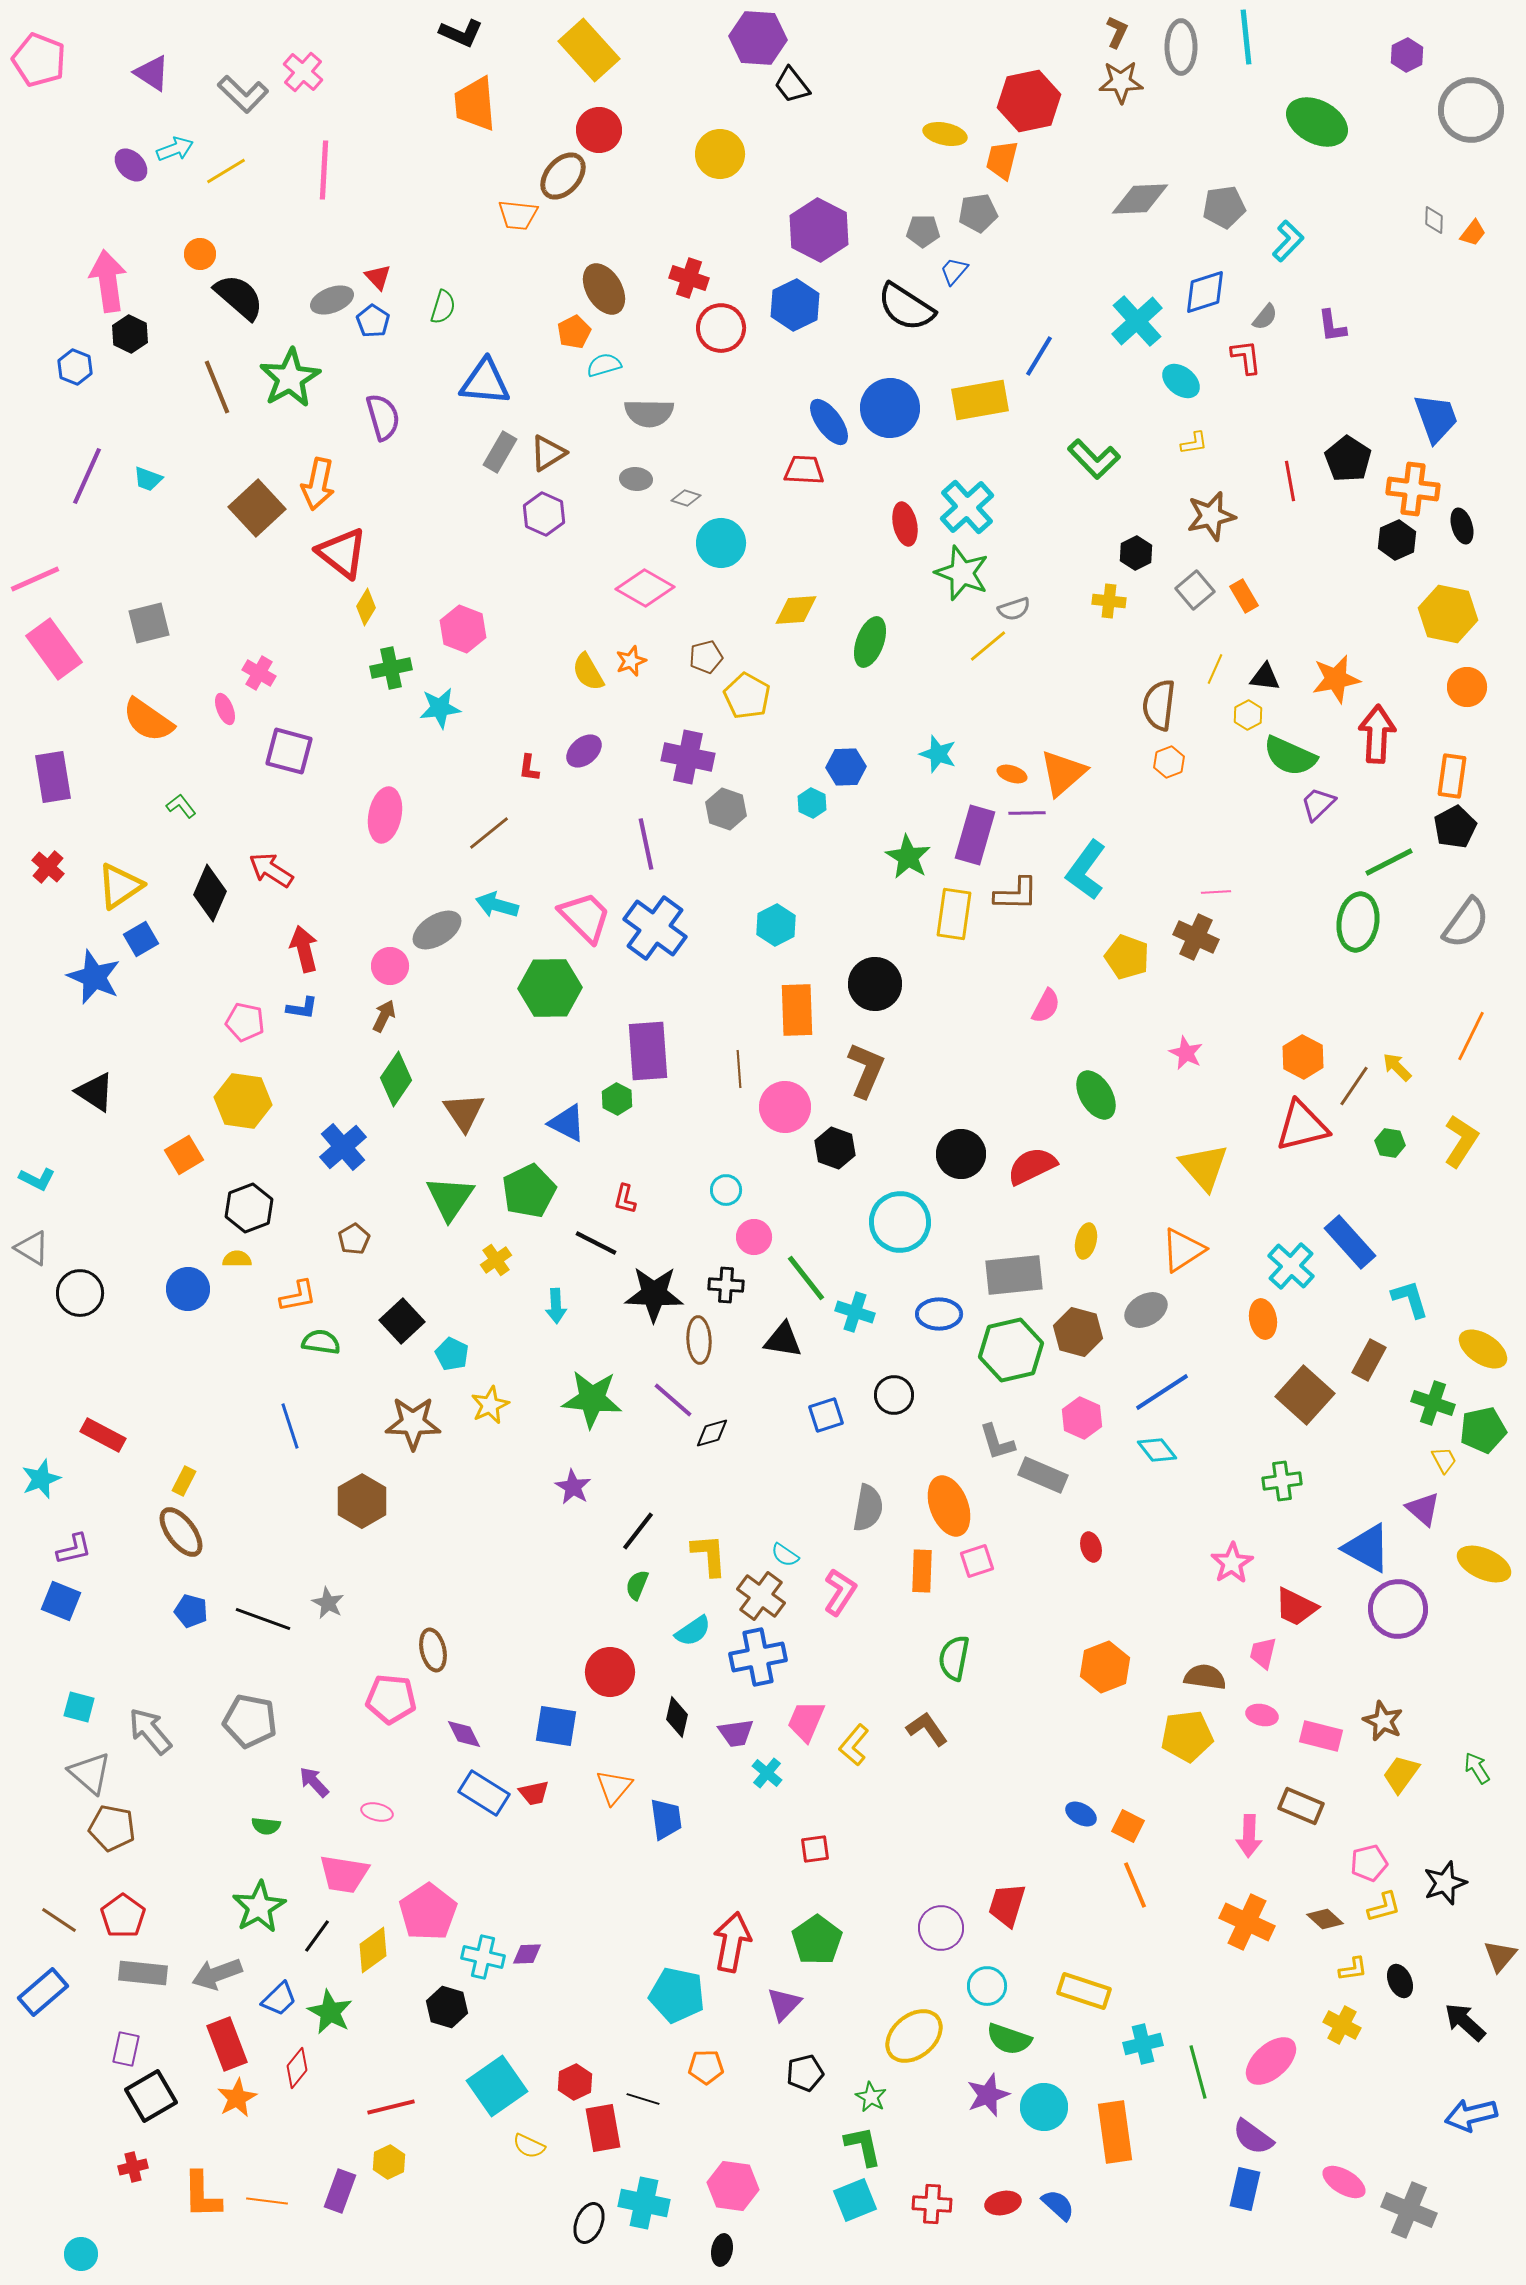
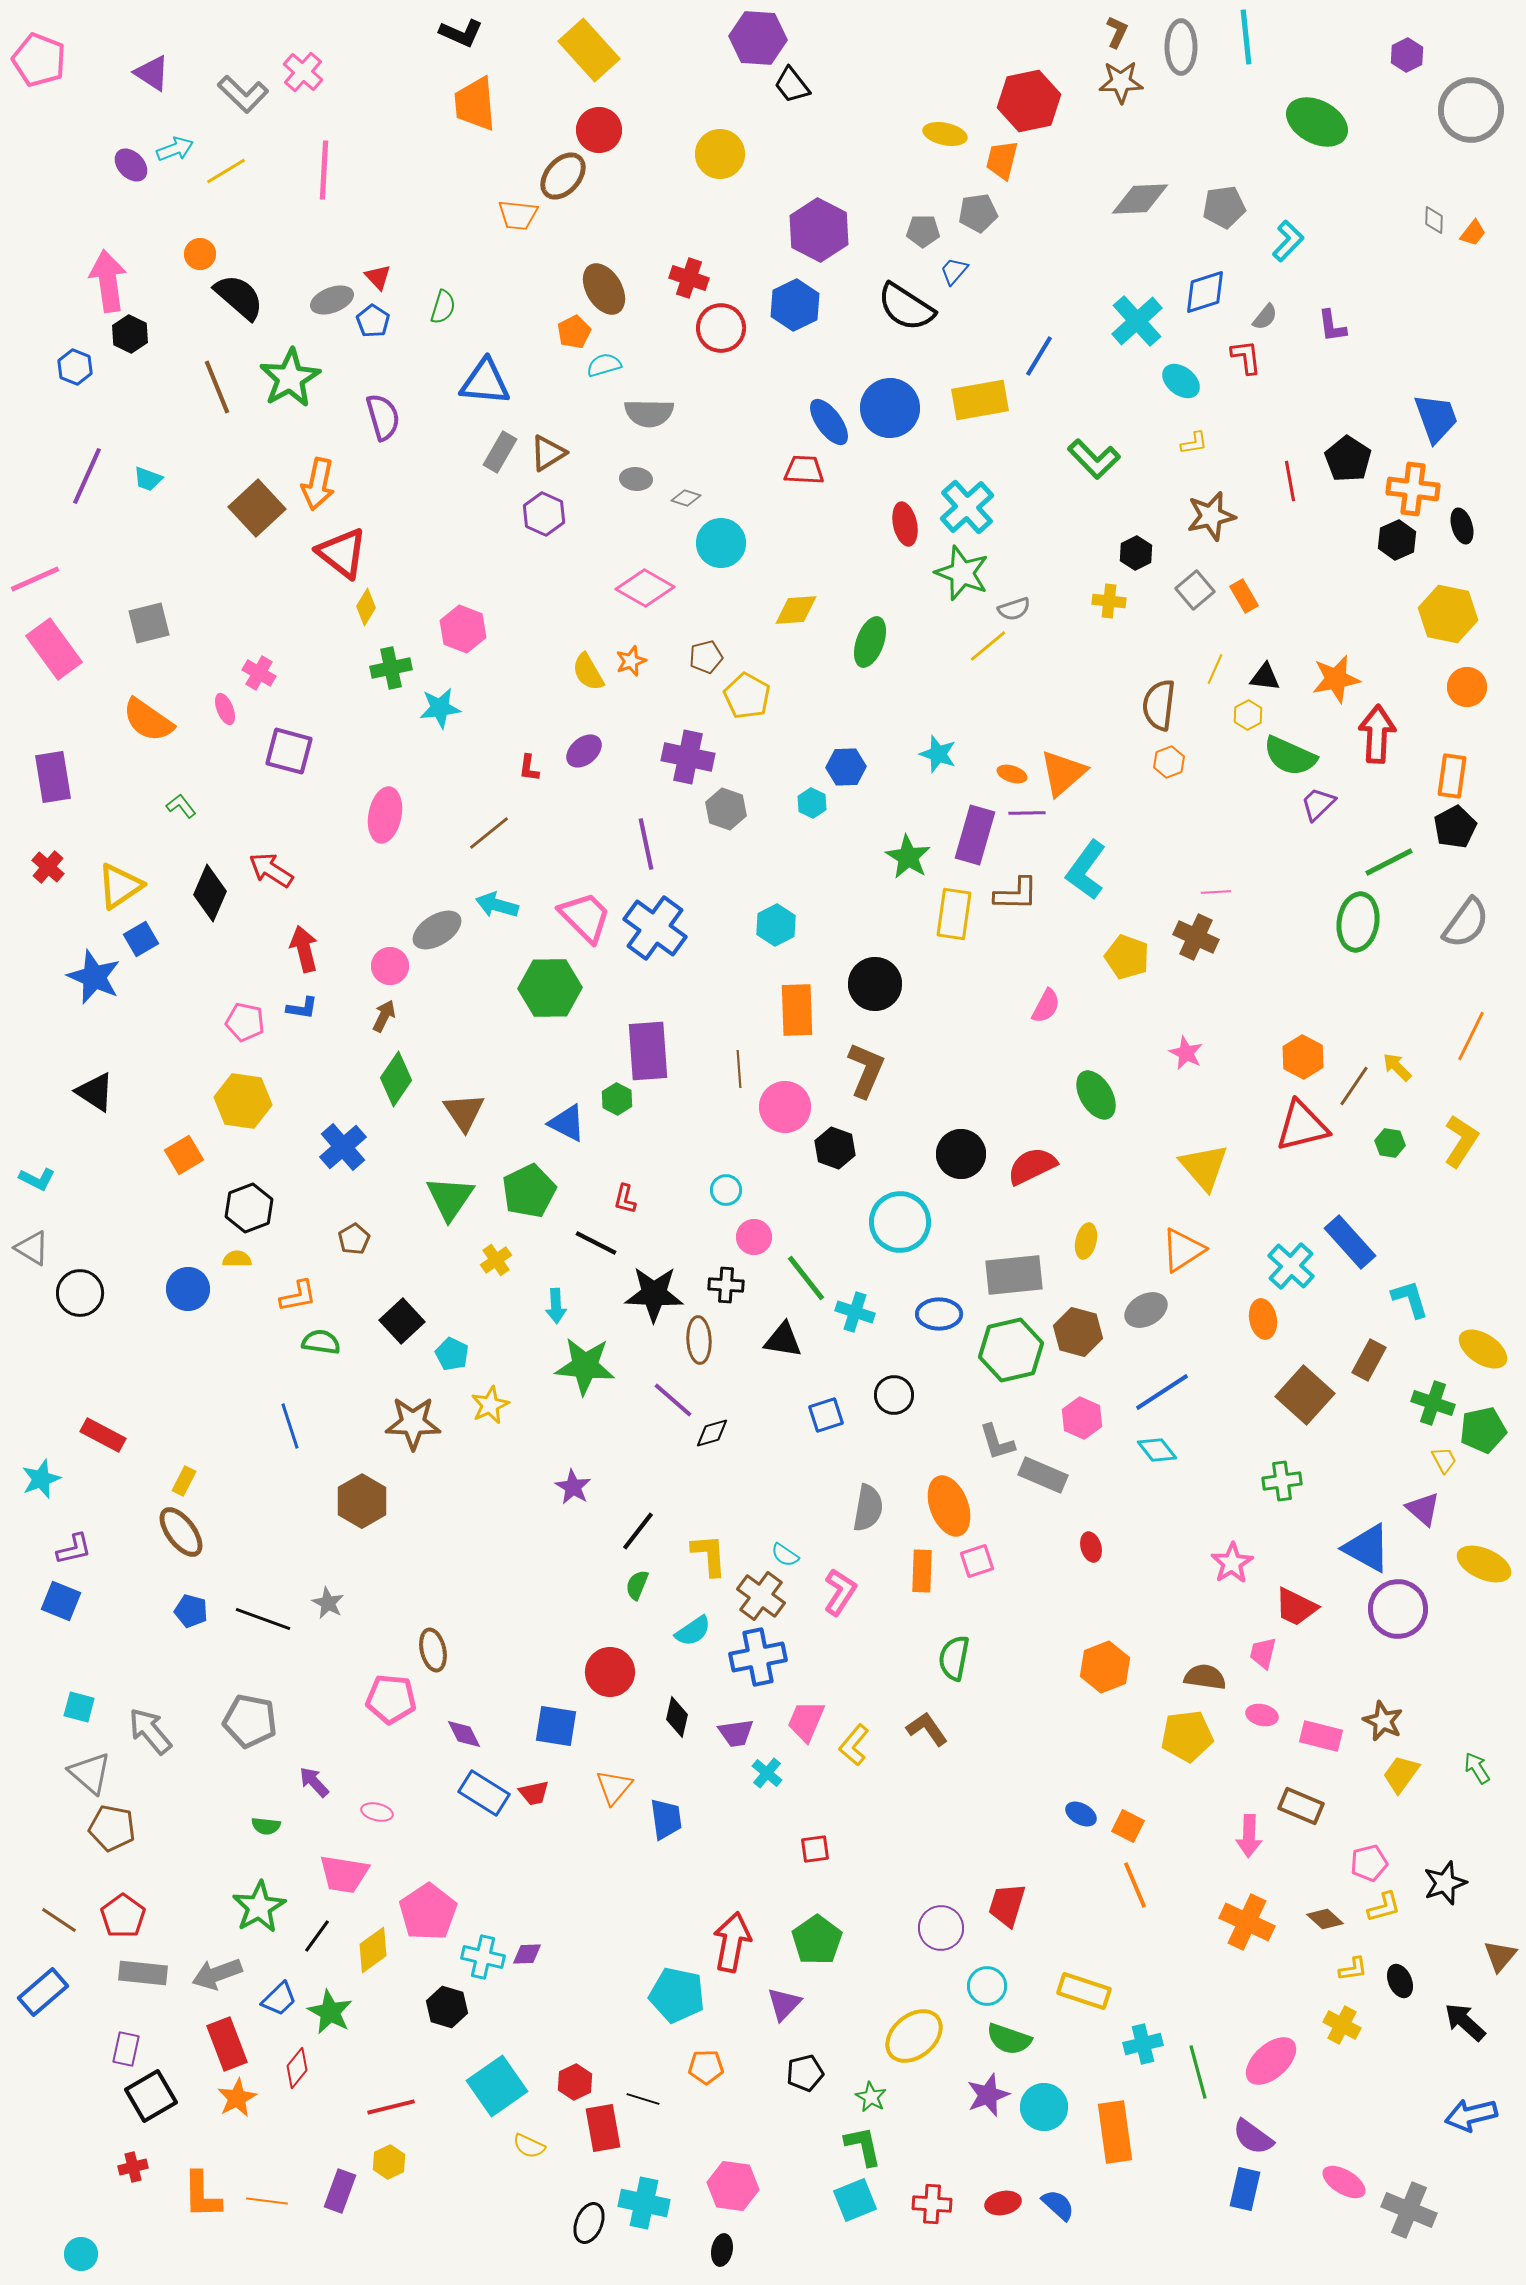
green star at (592, 1399): moved 7 px left, 33 px up
